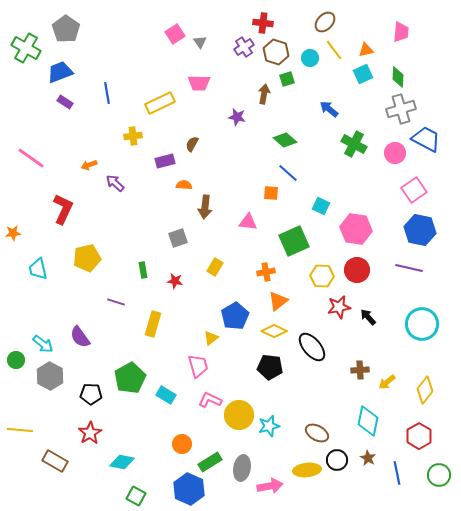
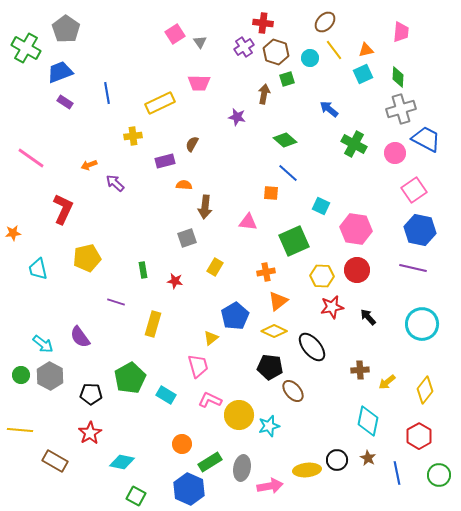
gray square at (178, 238): moved 9 px right
purple line at (409, 268): moved 4 px right
red star at (339, 307): moved 7 px left
green circle at (16, 360): moved 5 px right, 15 px down
brown ellipse at (317, 433): moved 24 px left, 42 px up; rotated 20 degrees clockwise
